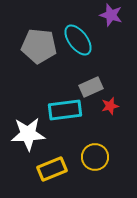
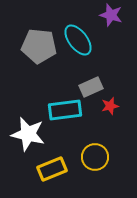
white star: rotated 16 degrees clockwise
